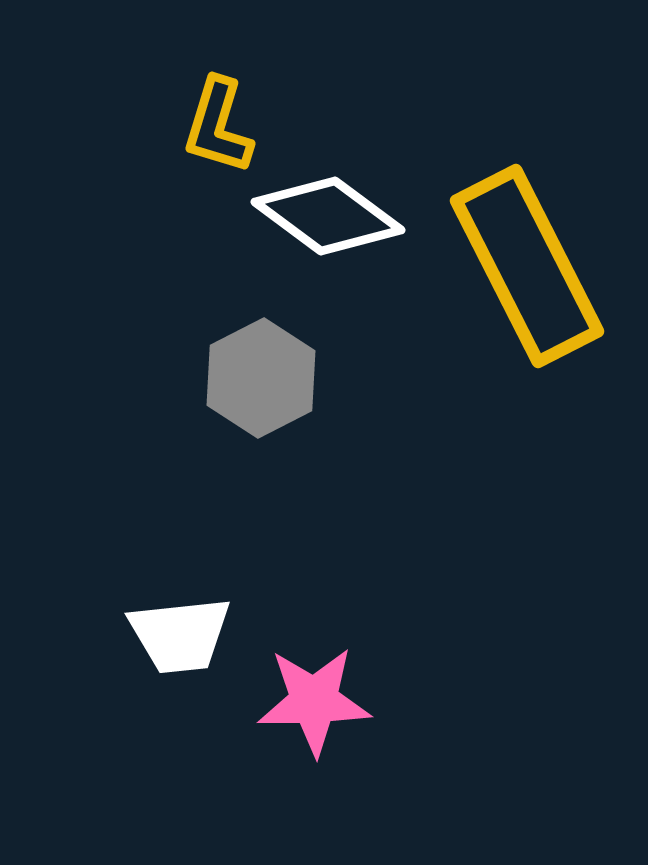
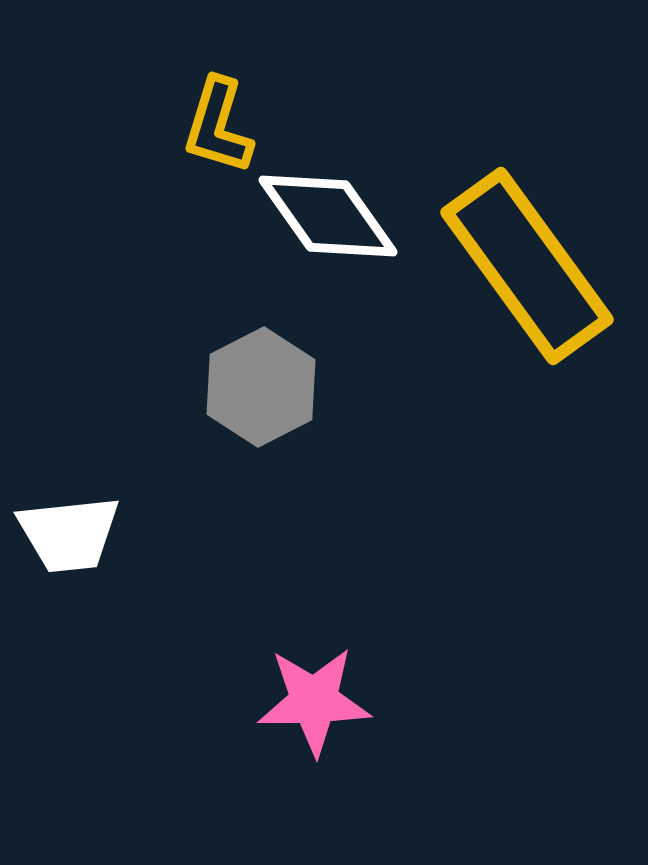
white diamond: rotated 18 degrees clockwise
yellow rectangle: rotated 9 degrees counterclockwise
gray hexagon: moved 9 px down
white trapezoid: moved 111 px left, 101 px up
